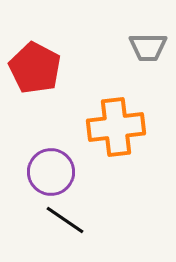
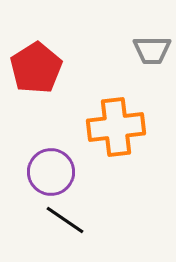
gray trapezoid: moved 4 px right, 3 px down
red pentagon: moved 1 px right; rotated 12 degrees clockwise
